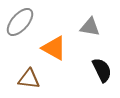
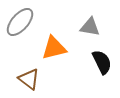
orange triangle: rotated 44 degrees counterclockwise
black semicircle: moved 8 px up
brown triangle: rotated 30 degrees clockwise
